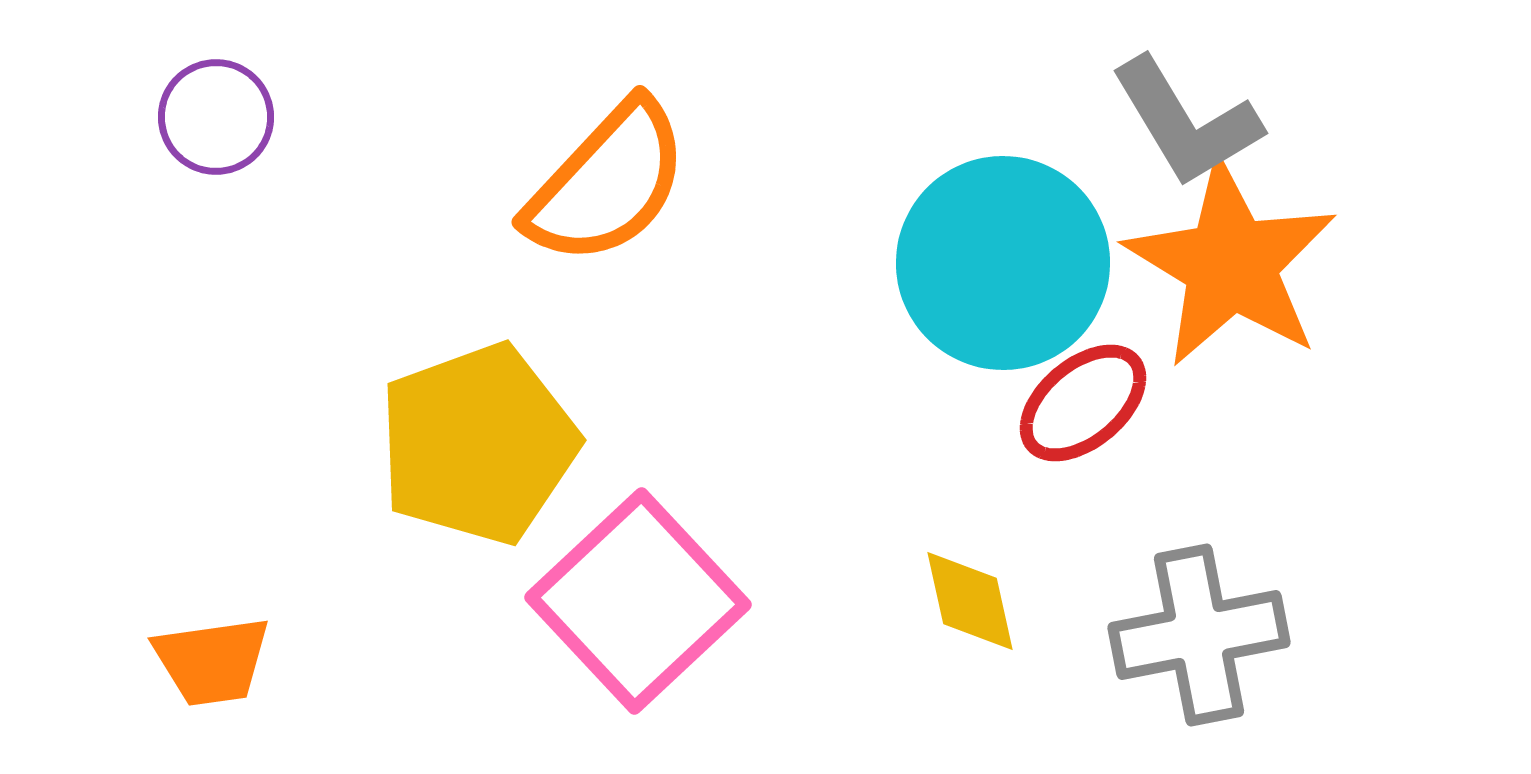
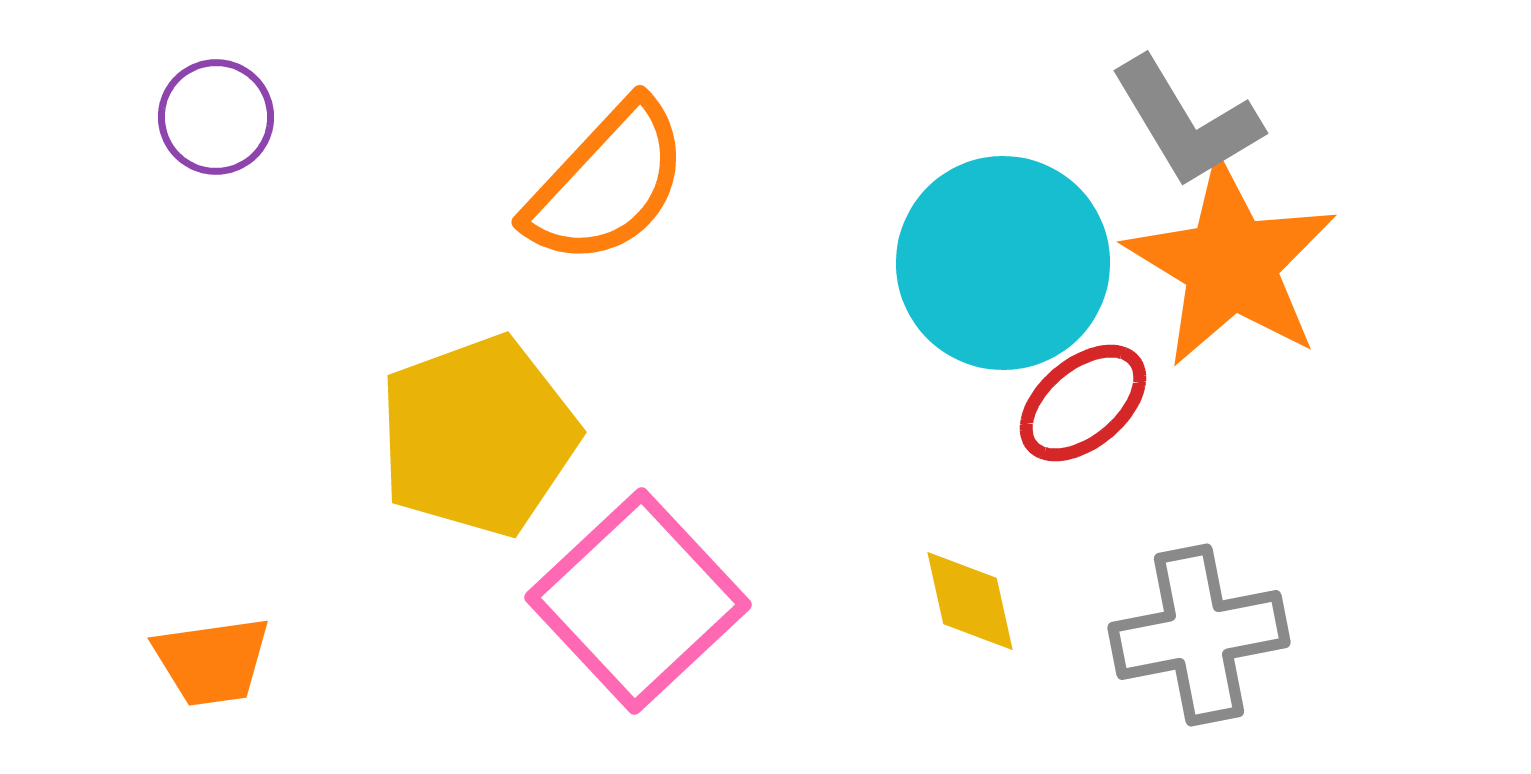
yellow pentagon: moved 8 px up
